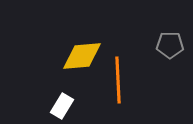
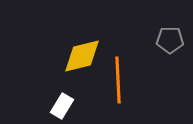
gray pentagon: moved 5 px up
yellow diamond: rotated 9 degrees counterclockwise
